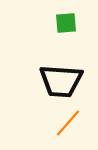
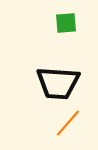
black trapezoid: moved 3 px left, 2 px down
